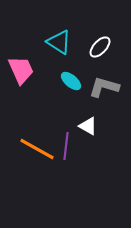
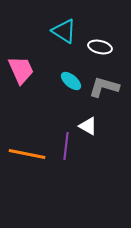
cyan triangle: moved 5 px right, 11 px up
white ellipse: rotated 60 degrees clockwise
orange line: moved 10 px left, 5 px down; rotated 18 degrees counterclockwise
